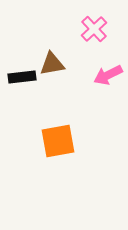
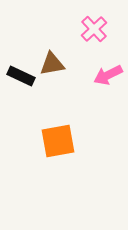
black rectangle: moved 1 px left, 1 px up; rotated 32 degrees clockwise
